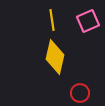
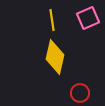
pink square: moved 3 px up
